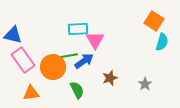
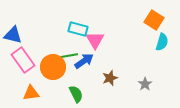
orange square: moved 1 px up
cyan rectangle: rotated 18 degrees clockwise
green semicircle: moved 1 px left, 4 px down
